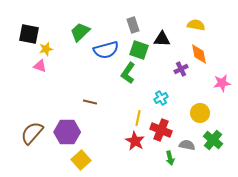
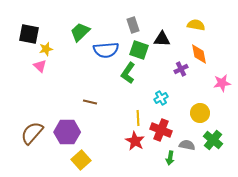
blue semicircle: rotated 10 degrees clockwise
pink triangle: rotated 24 degrees clockwise
yellow line: rotated 14 degrees counterclockwise
green arrow: rotated 24 degrees clockwise
